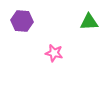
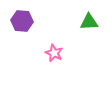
pink star: rotated 12 degrees clockwise
